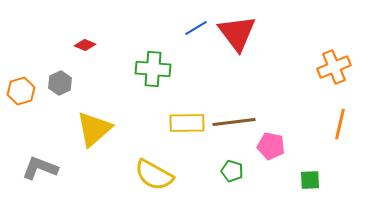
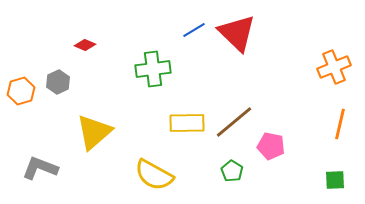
blue line: moved 2 px left, 2 px down
red triangle: rotated 9 degrees counterclockwise
green cross: rotated 12 degrees counterclockwise
gray hexagon: moved 2 px left, 1 px up
brown line: rotated 33 degrees counterclockwise
yellow triangle: moved 3 px down
green pentagon: rotated 15 degrees clockwise
green square: moved 25 px right
